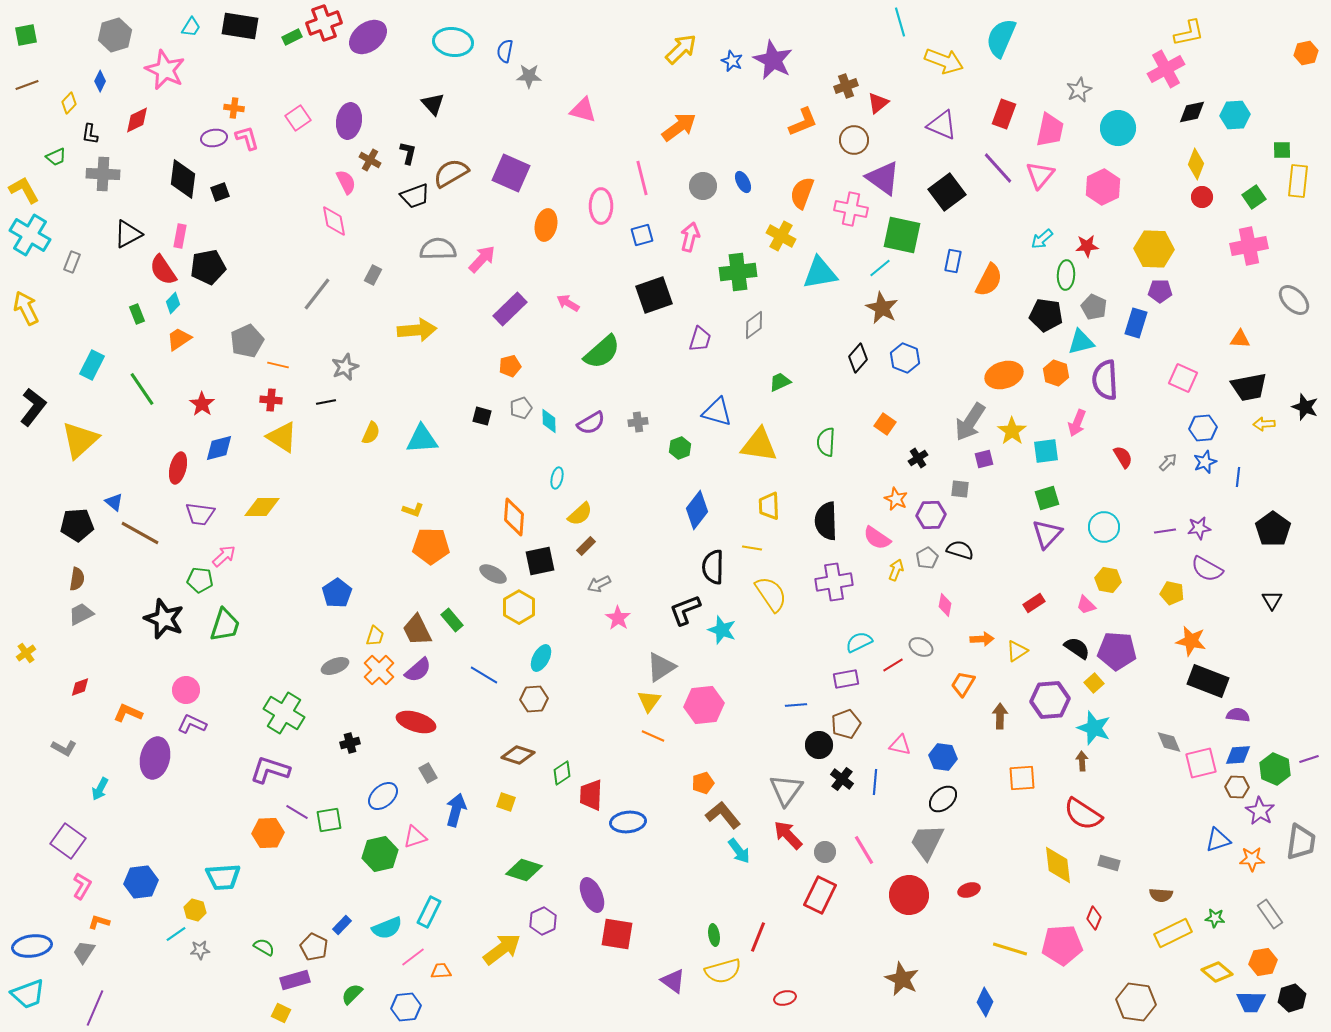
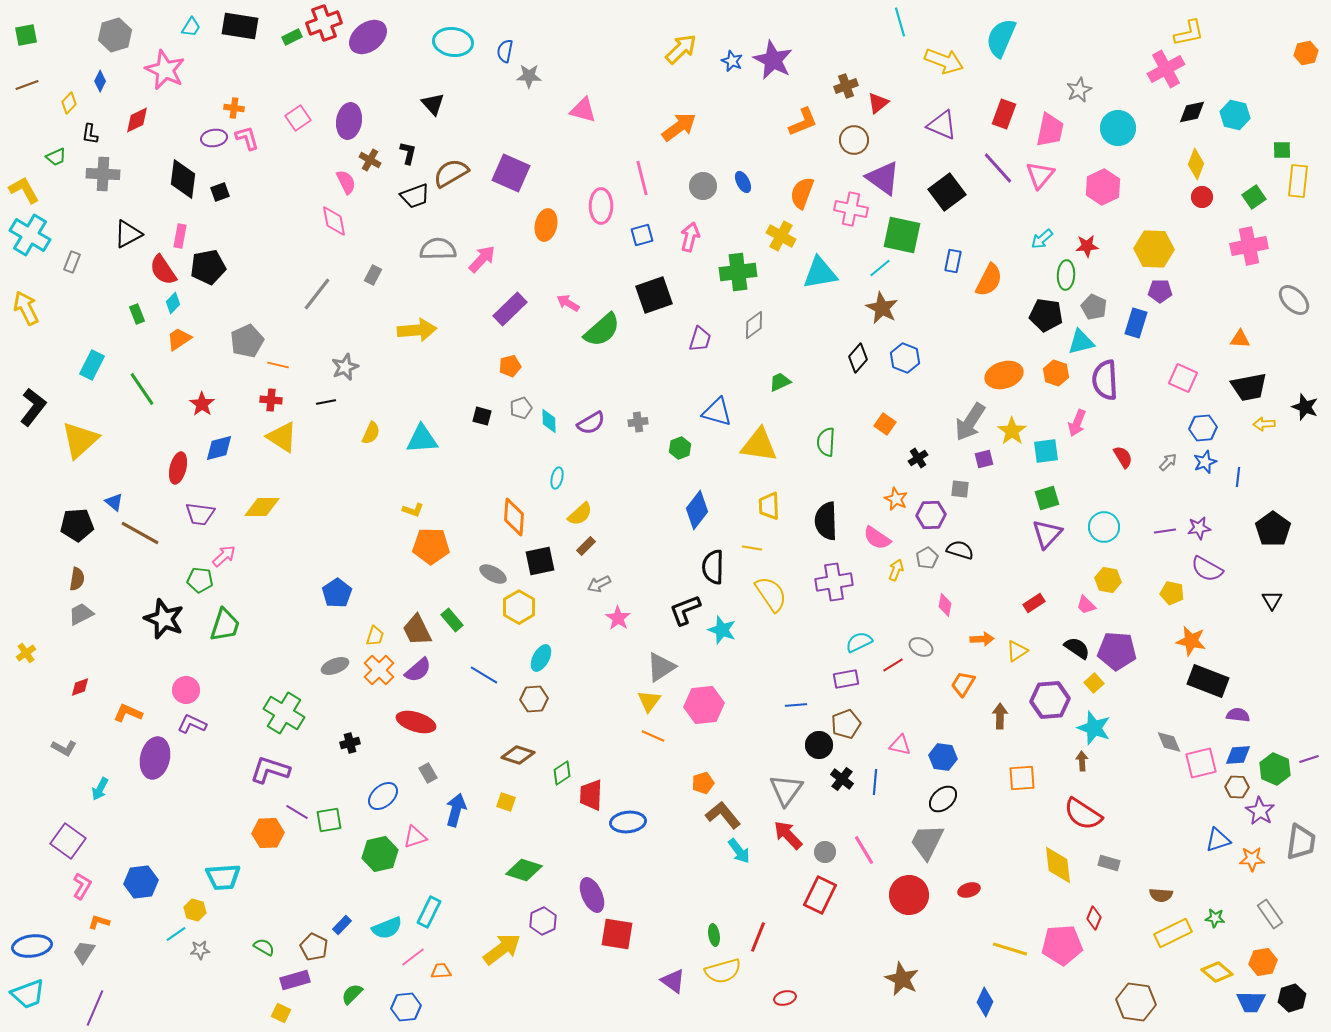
cyan hexagon at (1235, 115): rotated 16 degrees clockwise
green semicircle at (602, 352): moved 22 px up
